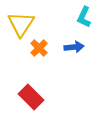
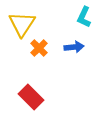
yellow triangle: moved 1 px right
